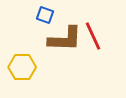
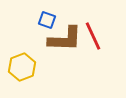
blue square: moved 2 px right, 5 px down
yellow hexagon: rotated 20 degrees counterclockwise
